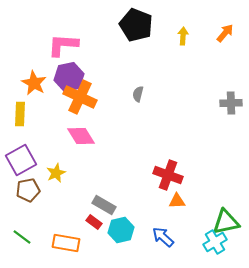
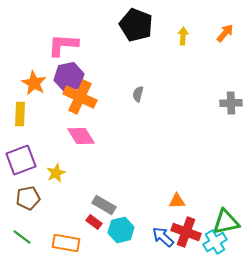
purple square: rotated 8 degrees clockwise
red cross: moved 18 px right, 57 px down
brown pentagon: moved 8 px down
